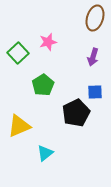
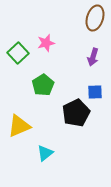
pink star: moved 2 px left, 1 px down
